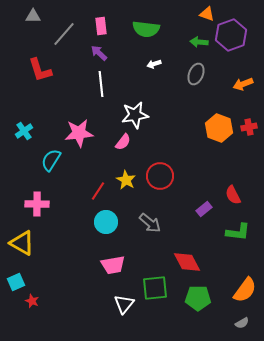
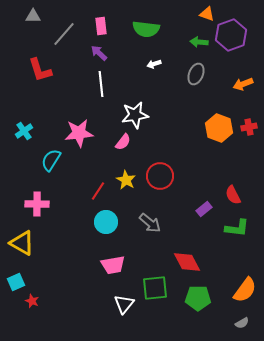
green L-shape: moved 1 px left, 4 px up
